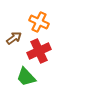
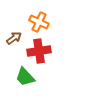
red cross: rotated 15 degrees clockwise
green trapezoid: moved 1 px left
